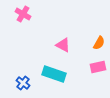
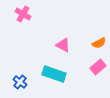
orange semicircle: rotated 32 degrees clockwise
pink rectangle: rotated 28 degrees counterclockwise
blue cross: moved 3 px left, 1 px up
